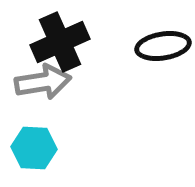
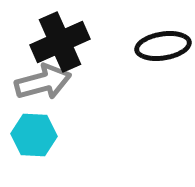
gray arrow: rotated 6 degrees counterclockwise
cyan hexagon: moved 13 px up
